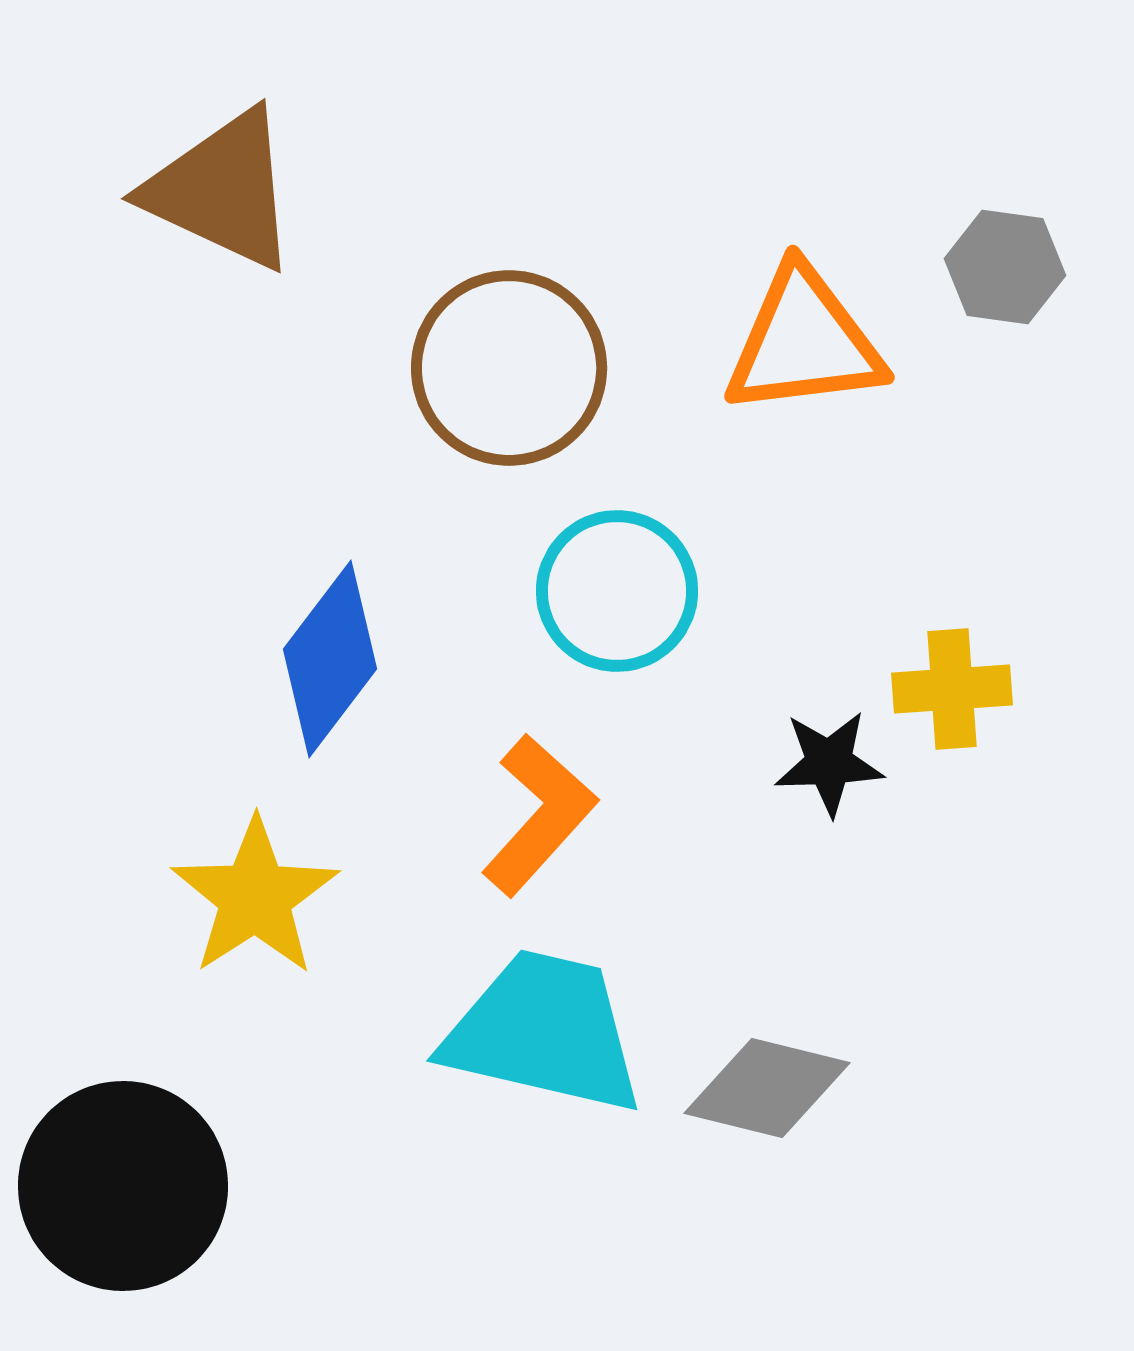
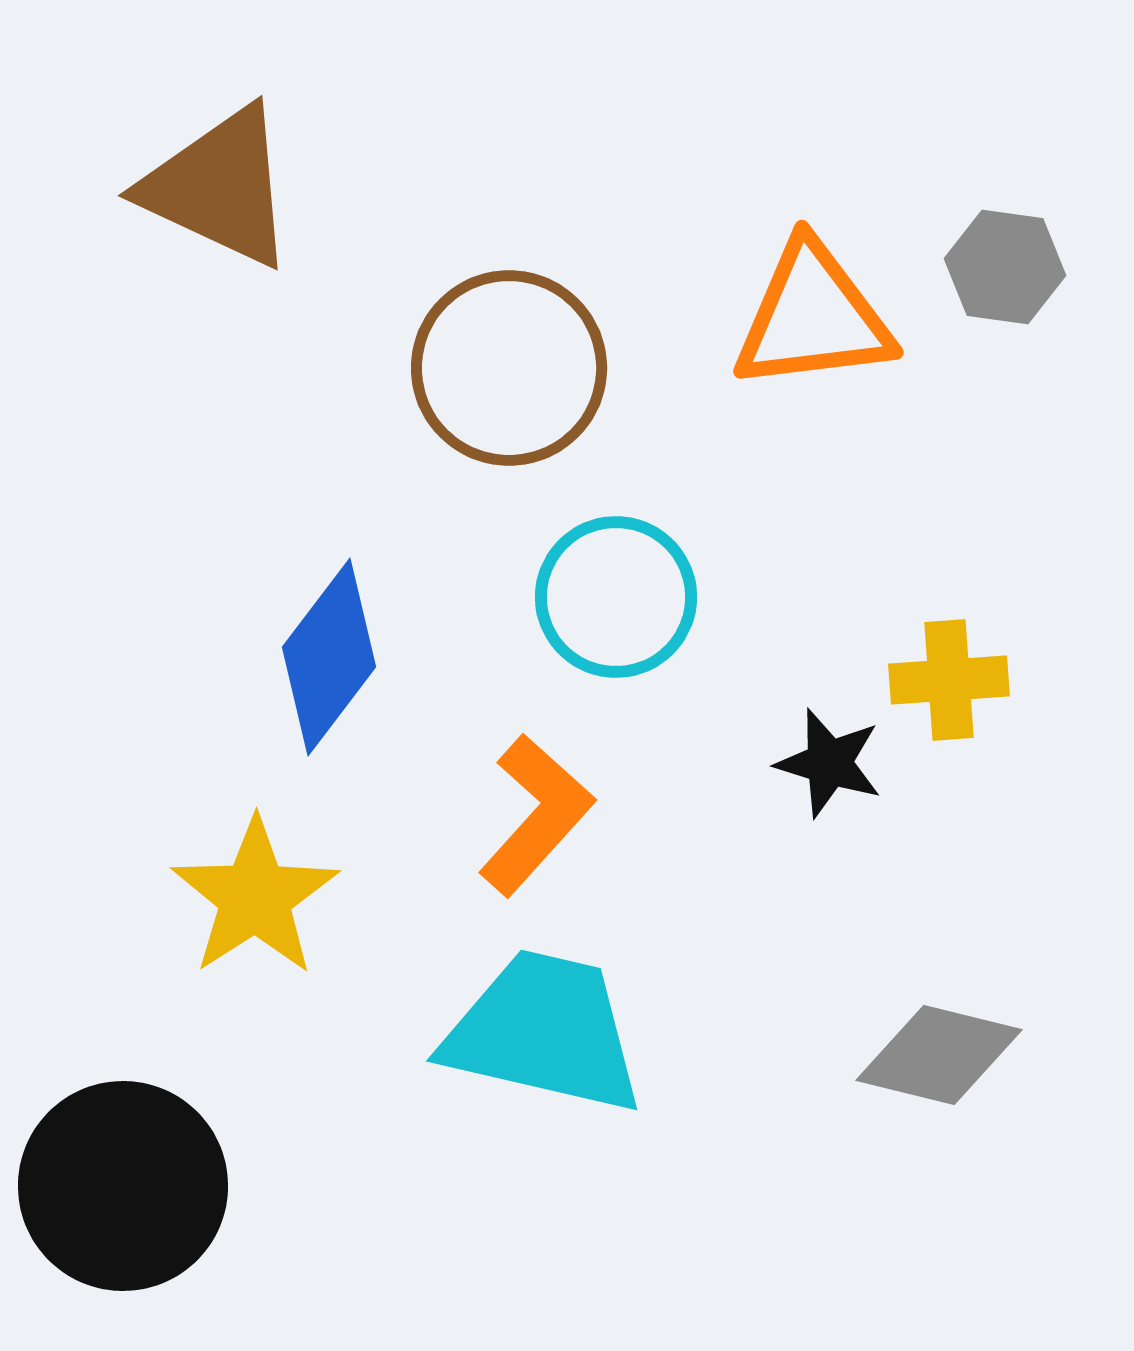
brown triangle: moved 3 px left, 3 px up
orange triangle: moved 9 px right, 25 px up
cyan circle: moved 1 px left, 6 px down
blue diamond: moved 1 px left, 2 px up
yellow cross: moved 3 px left, 9 px up
black star: rotated 19 degrees clockwise
orange L-shape: moved 3 px left
gray diamond: moved 172 px right, 33 px up
